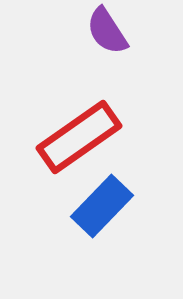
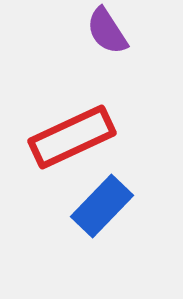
red rectangle: moved 7 px left; rotated 10 degrees clockwise
